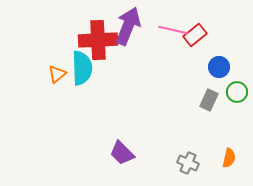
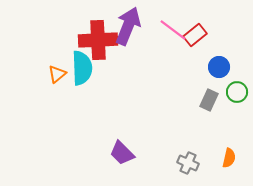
pink line: rotated 24 degrees clockwise
